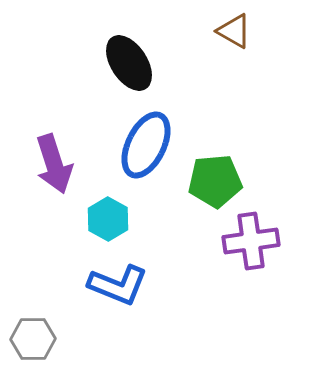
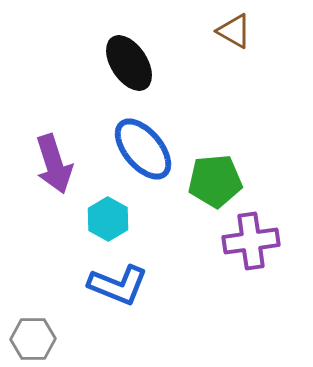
blue ellipse: moved 3 px left, 4 px down; rotated 66 degrees counterclockwise
